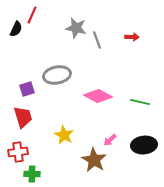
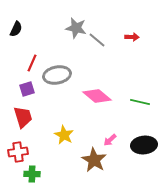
red line: moved 48 px down
gray line: rotated 30 degrees counterclockwise
pink diamond: moved 1 px left; rotated 12 degrees clockwise
